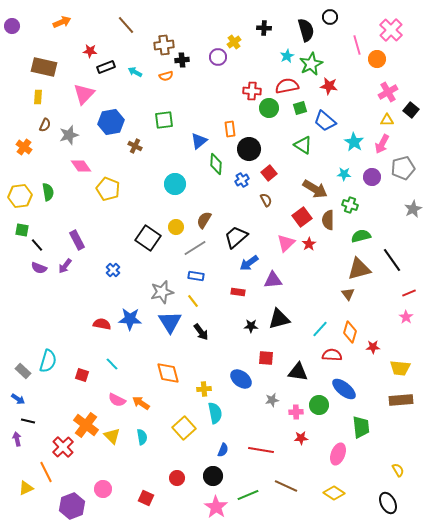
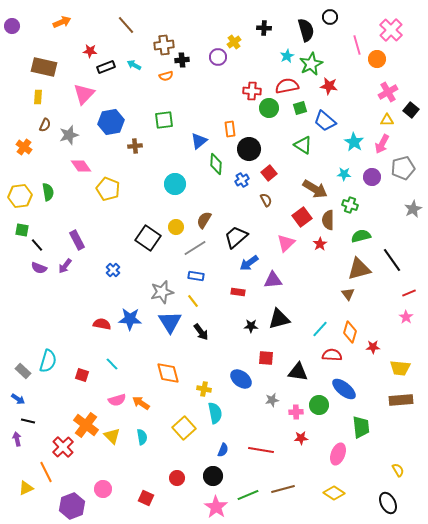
cyan arrow at (135, 72): moved 1 px left, 7 px up
brown cross at (135, 146): rotated 32 degrees counterclockwise
red star at (309, 244): moved 11 px right
yellow cross at (204, 389): rotated 16 degrees clockwise
pink semicircle at (117, 400): rotated 42 degrees counterclockwise
brown line at (286, 486): moved 3 px left, 3 px down; rotated 40 degrees counterclockwise
